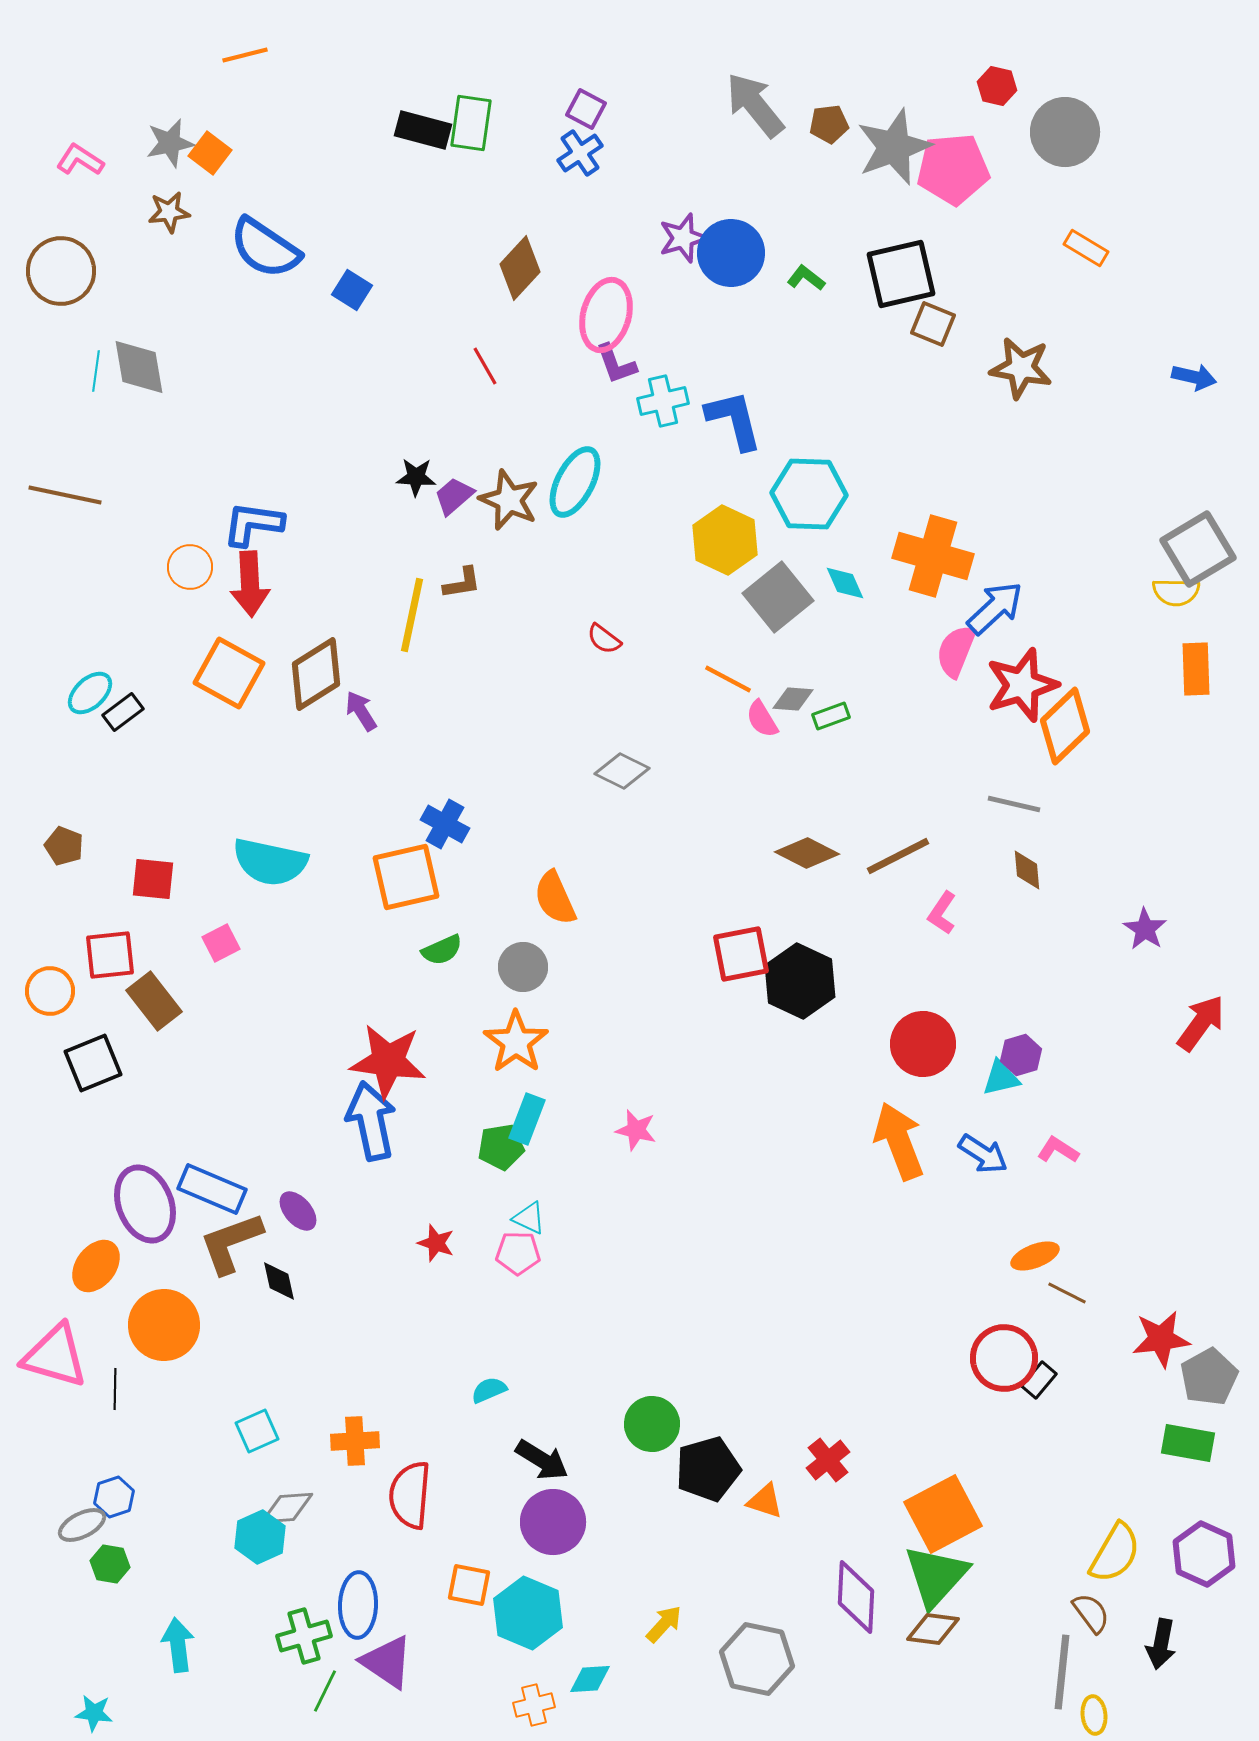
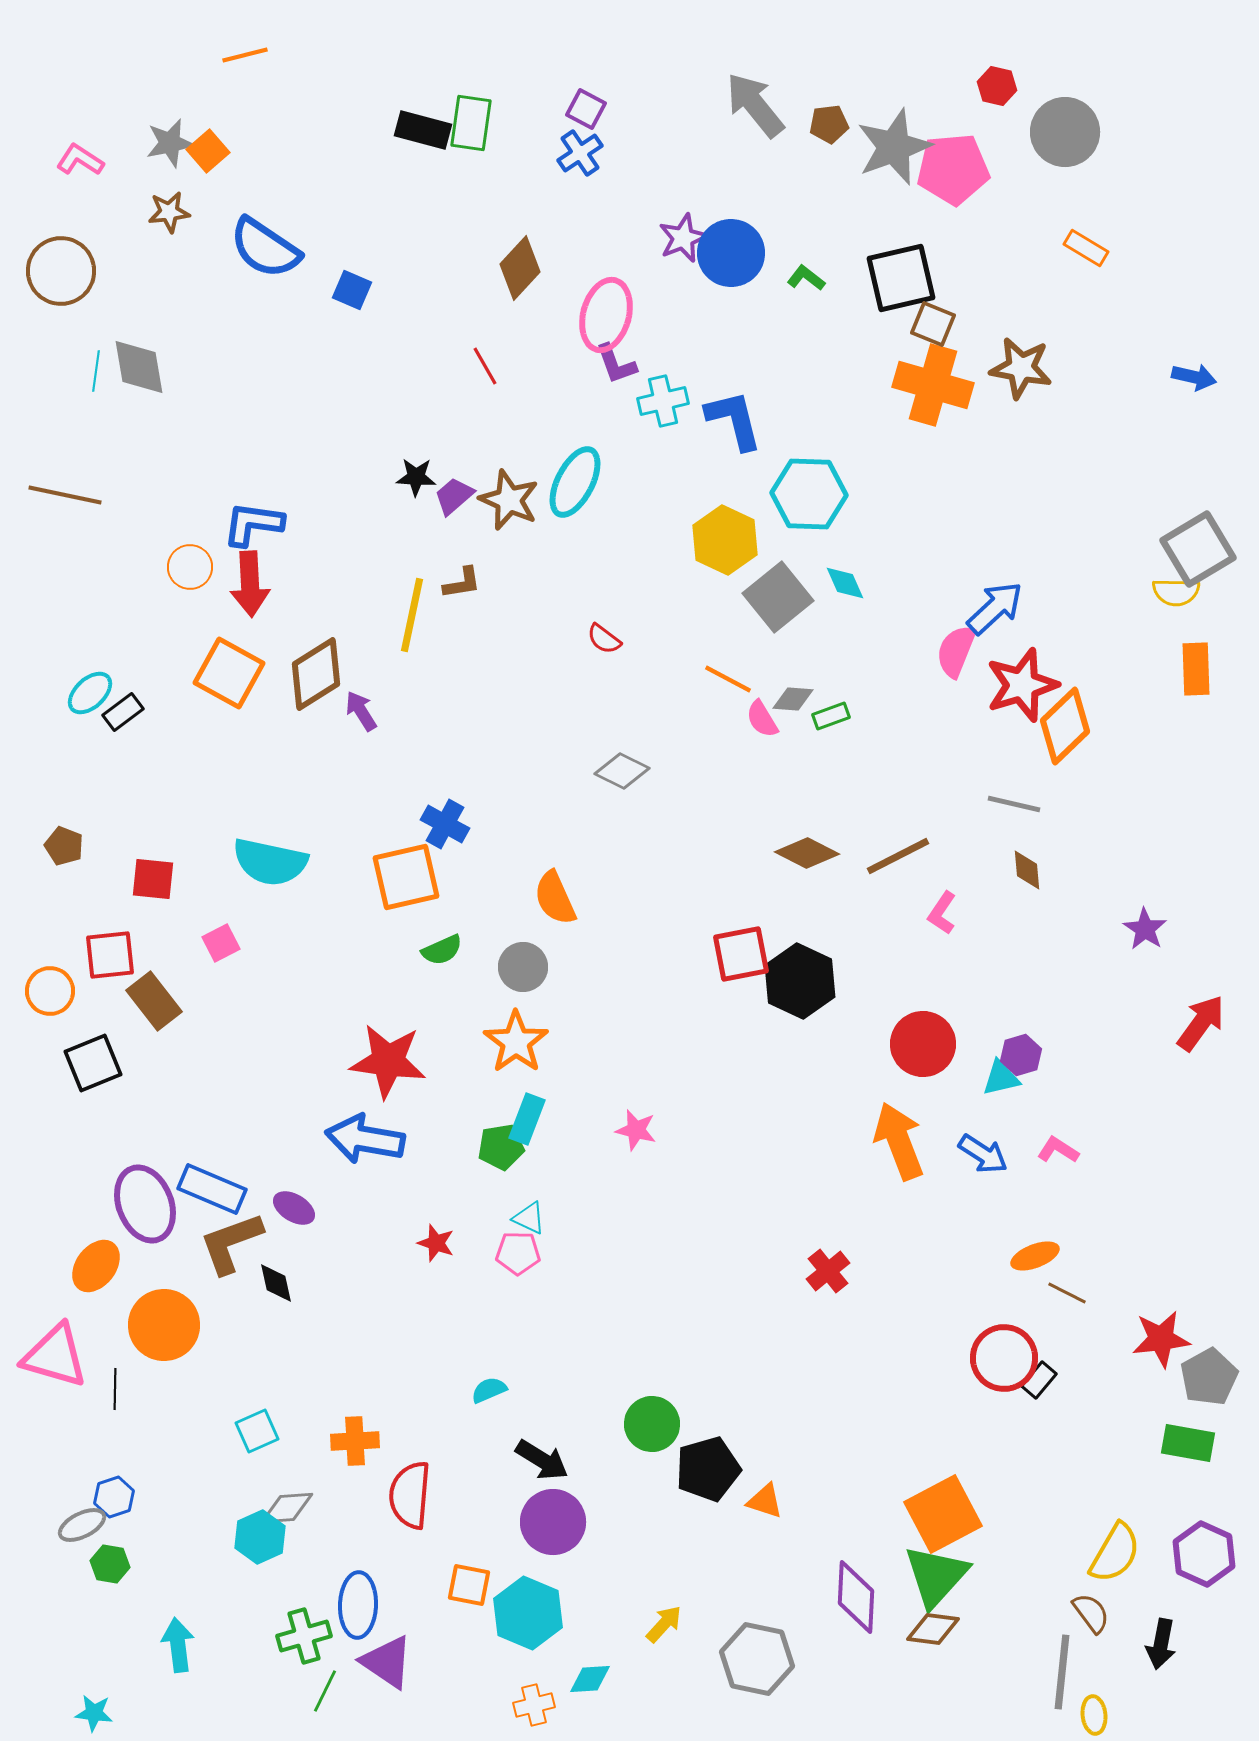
orange square at (210, 153): moved 2 px left, 2 px up; rotated 12 degrees clockwise
purple star at (683, 238): rotated 6 degrees counterclockwise
black square at (901, 274): moved 4 px down
blue square at (352, 290): rotated 9 degrees counterclockwise
orange cross at (933, 556): moved 171 px up
blue arrow at (371, 1121): moved 6 px left, 18 px down; rotated 68 degrees counterclockwise
purple ellipse at (298, 1211): moved 4 px left, 3 px up; rotated 18 degrees counterclockwise
black diamond at (279, 1281): moved 3 px left, 2 px down
red cross at (828, 1460): moved 189 px up
